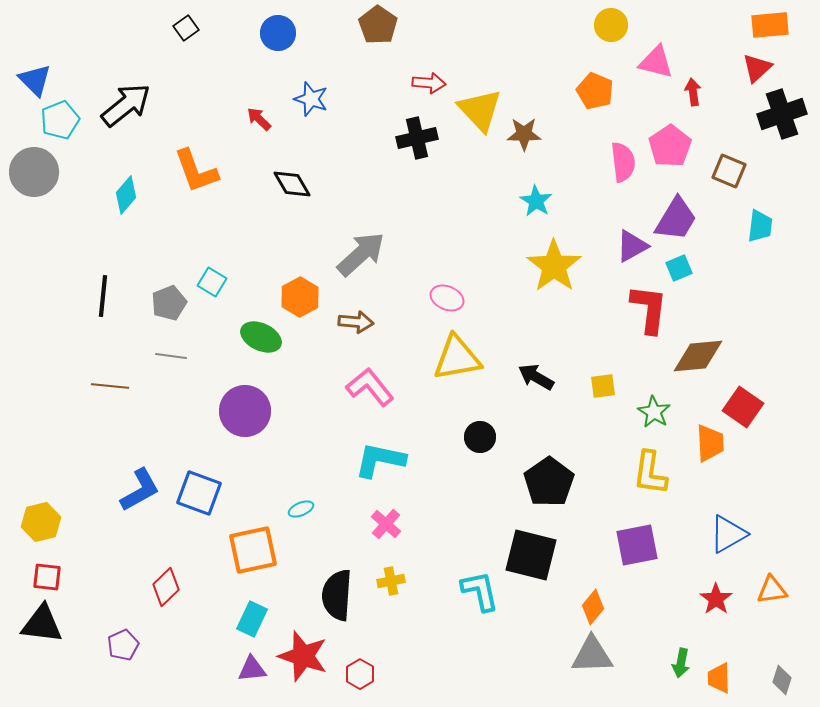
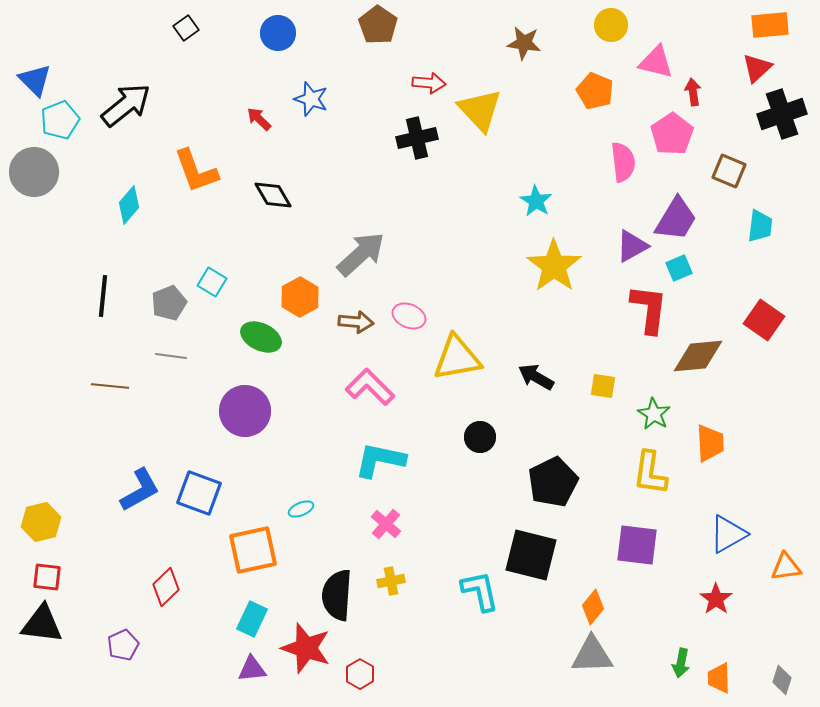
brown star at (524, 134): moved 91 px up; rotated 8 degrees clockwise
pink pentagon at (670, 146): moved 2 px right, 12 px up
black diamond at (292, 184): moved 19 px left, 11 px down
cyan diamond at (126, 195): moved 3 px right, 10 px down
pink ellipse at (447, 298): moved 38 px left, 18 px down
yellow square at (603, 386): rotated 16 degrees clockwise
pink L-shape at (370, 387): rotated 6 degrees counterclockwise
red square at (743, 407): moved 21 px right, 87 px up
green star at (654, 412): moved 2 px down
black pentagon at (549, 482): moved 4 px right; rotated 9 degrees clockwise
purple square at (637, 545): rotated 18 degrees clockwise
orange triangle at (772, 590): moved 14 px right, 23 px up
red star at (303, 656): moved 3 px right, 8 px up
